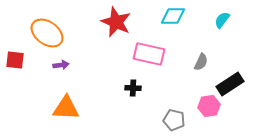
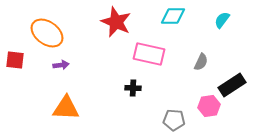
black rectangle: moved 2 px right, 1 px down
gray pentagon: rotated 10 degrees counterclockwise
